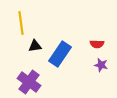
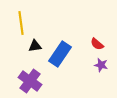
red semicircle: rotated 40 degrees clockwise
purple cross: moved 1 px right, 1 px up
